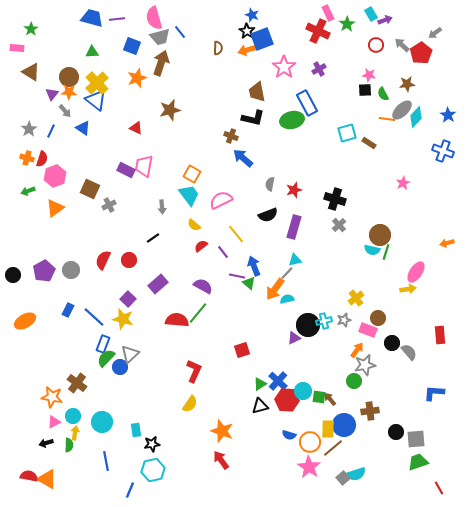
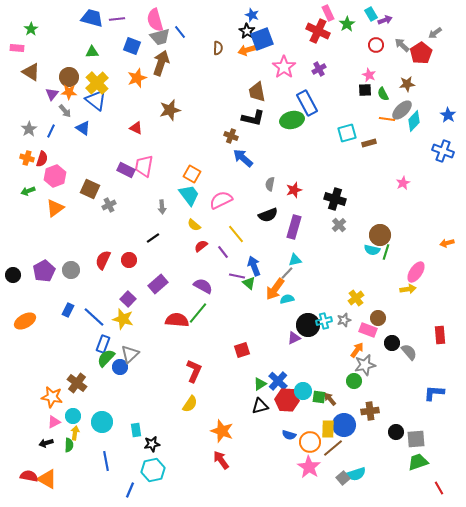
pink semicircle at (154, 18): moved 1 px right, 2 px down
pink star at (369, 75): rotated 16 degrees clockwise
cyan diamond at (416, 117): moved 2 px left, 4 px down
brown rectangle at (369, 143): rotated 48 degrees counterclockwise
